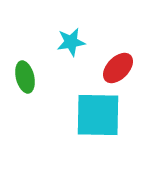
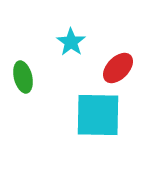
cyan star: rotated 28 degrees counterclockwise
green ellipse: moved 2 px left
